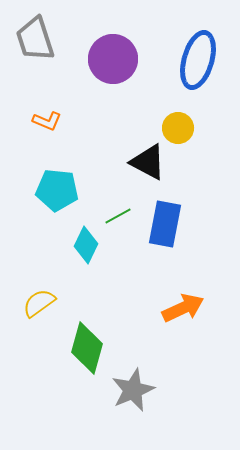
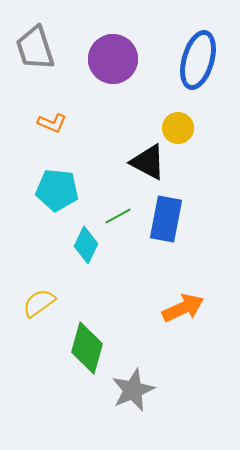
gray trapezoid: moved 9 px down
orange L-shape: moved 5 px right, 2 px down
blue rectangle: moved 1 px right, 5 px up
